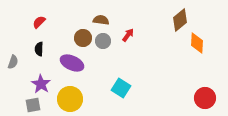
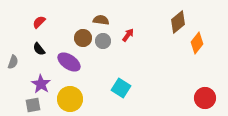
brown diamond: moved 2 px left, 2 px down
orange diamond: rotated 35 degrees clockwise
black semicircle: rotated 40 degrees counterclockwise
purple ellipse: moved 3 px left, 1 px up; rotated 10 degrees clockwise
